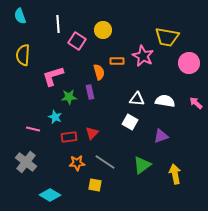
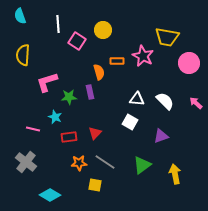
pink L-shape: moved 6 px left, 6 px down
white semicircle: rotated 36 degrees clockwise
red triangle: moved 3 px right
orange star: moved 2 px right
